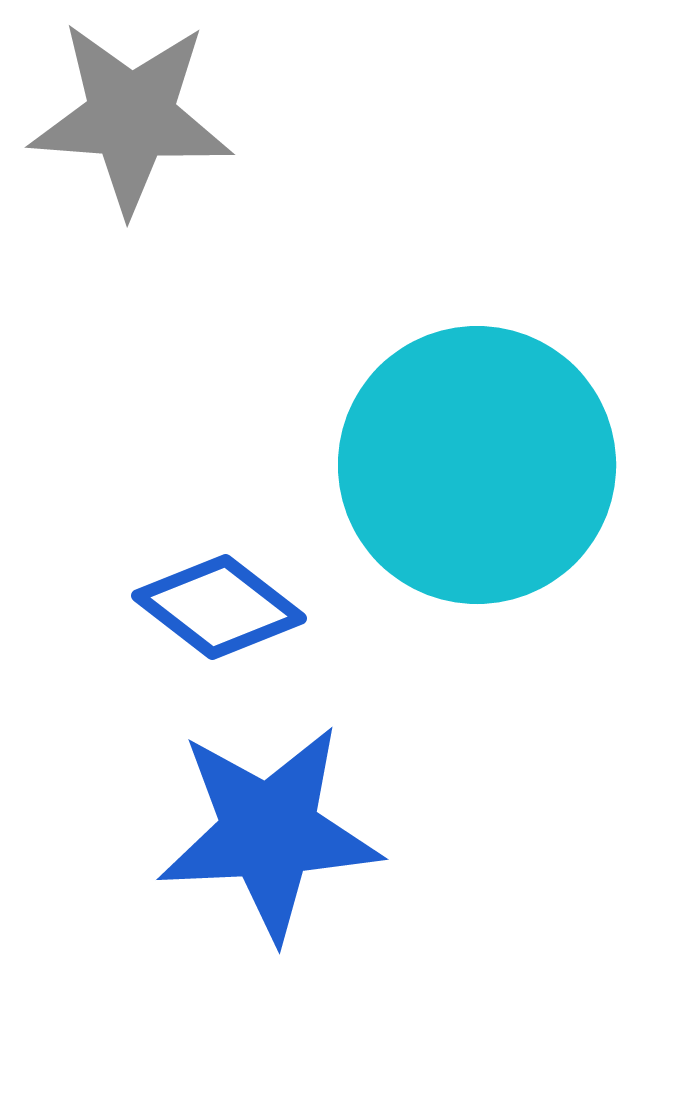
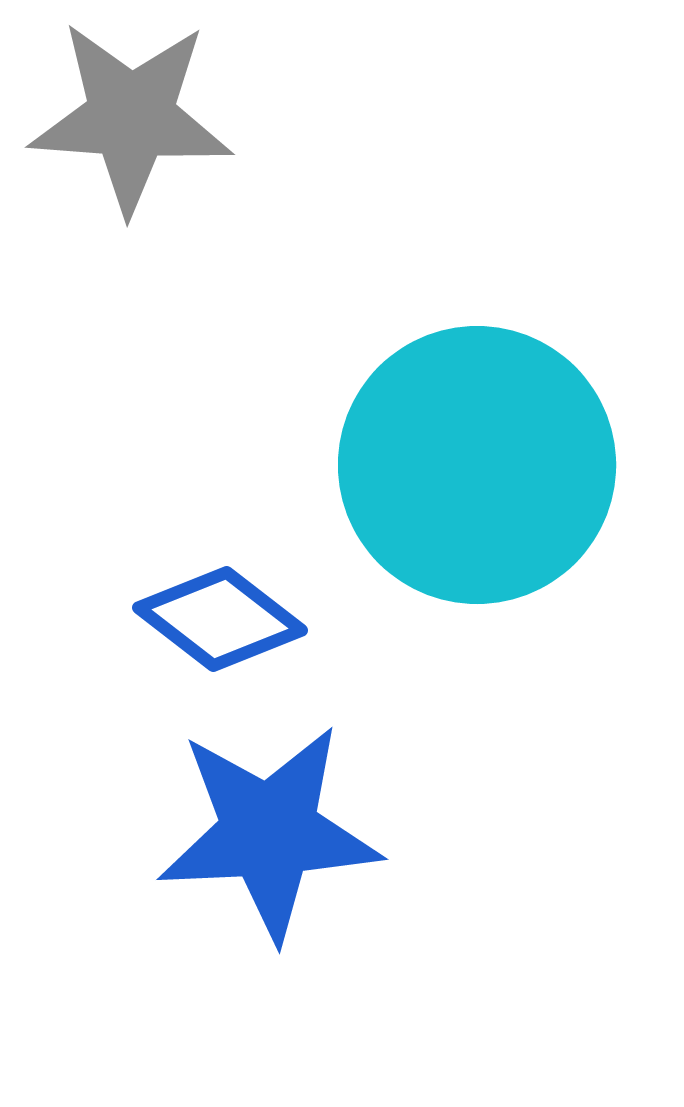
blue diamond: moved 1 px right, 12 px down
